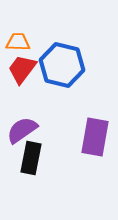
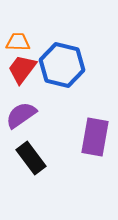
purple semicircle: moved 1 px left, 15 px up
black rectangle: rotated 48 degrees counterclockwise
